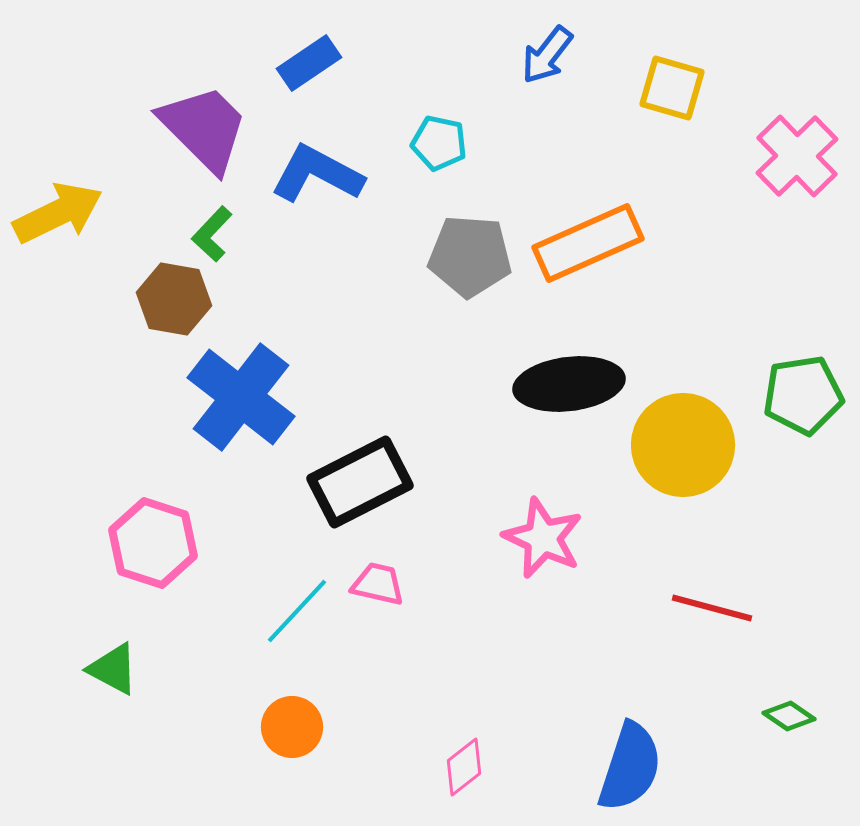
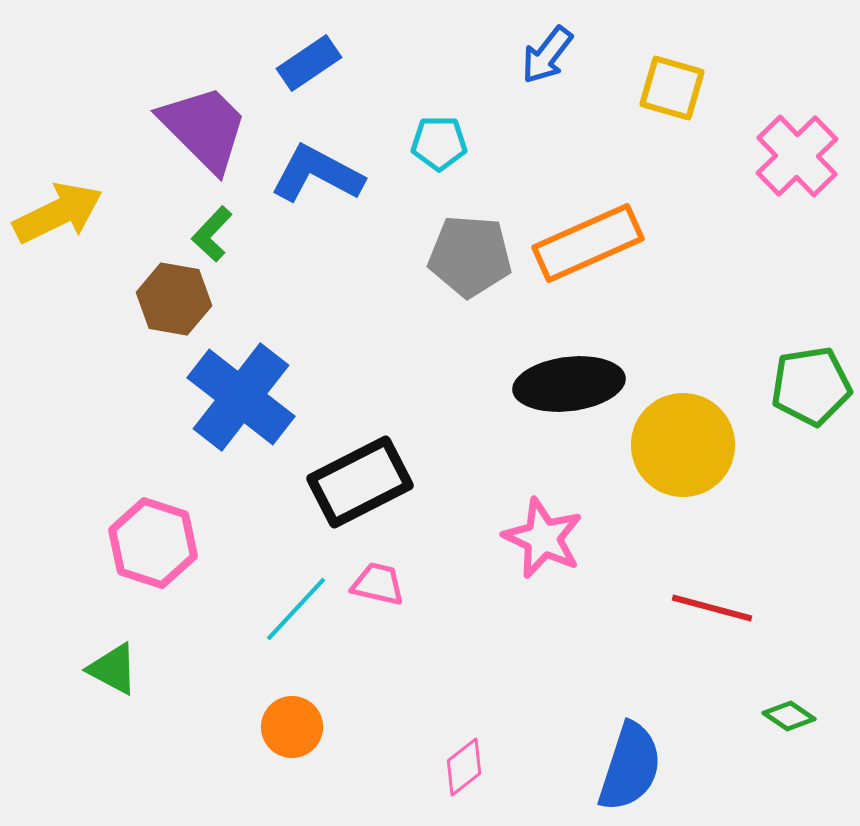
cyan pentagon: rotated 12 degrees counterclockwise
green pentagon: moved 8 px right, 9 px up
cyan line: moved 1 px left, 2 px up
